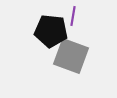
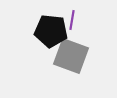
purple line: moved 1 px left, 4 px down
